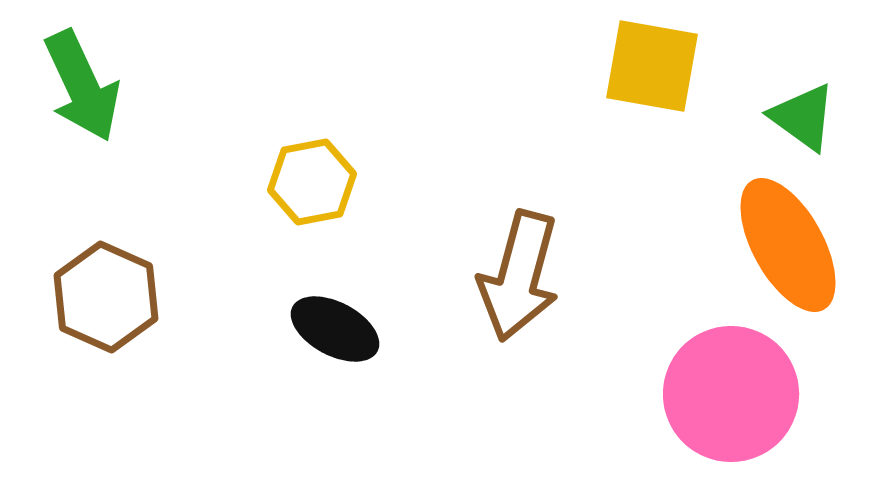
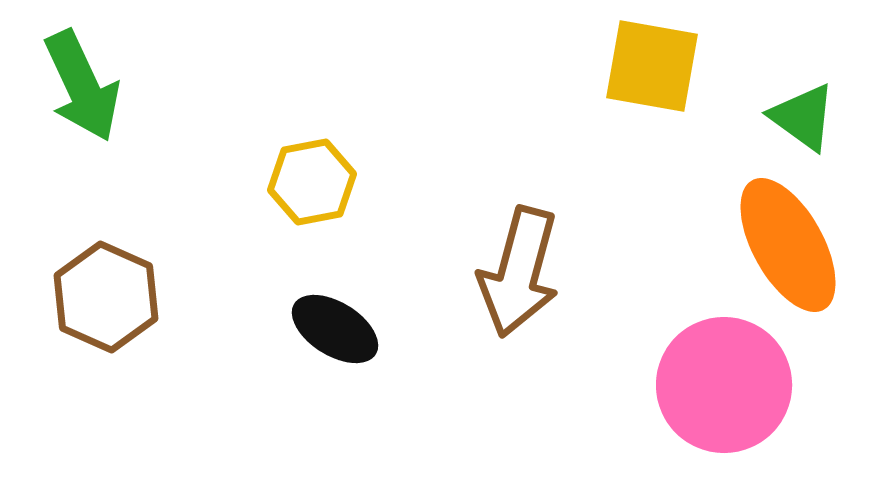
brown arrow: moved 4 px up
black ellipse: rotated 4 degrees clockwise
pink circle: moved 7 px left, 9 px up
